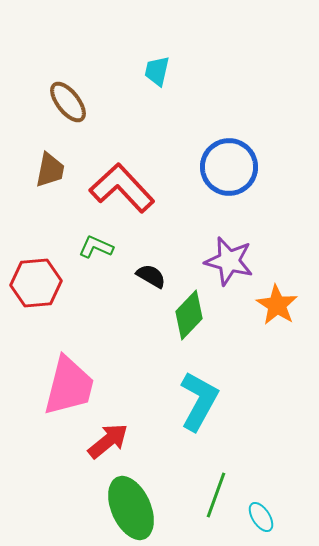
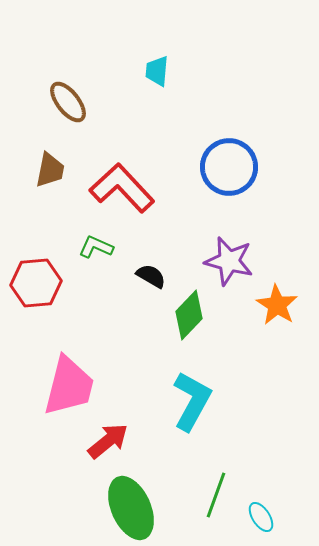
cyan trapezoid: rotated 8 degrees counterclockwise
cyan L-shape: moved 7 px left
